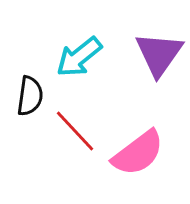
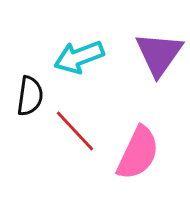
cyan arrow: rotated 18 degrees clockwise
pink semicircle: rotated 28 degrees counterclockwise
